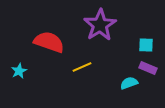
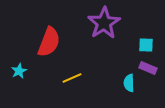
purple star: moved 4 px right, 2 px up
red semicircle: rotated 92 degrees clockwise
yellow line: moved 10 px left, 11 px down
cyan semicircle: rotated 72 degrees counterclockwise
